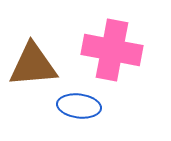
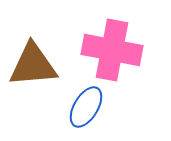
blue ellipse: moved 7 px right, 1 px down; rotated 66 degrees counterclockwise
